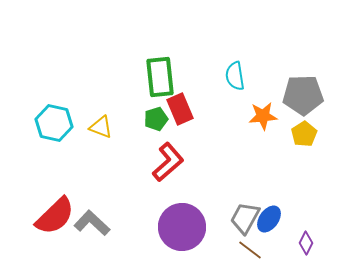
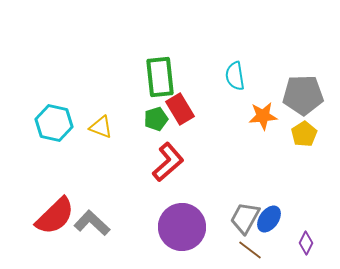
red rectangle: rotated 8 degrees counterclockwise
